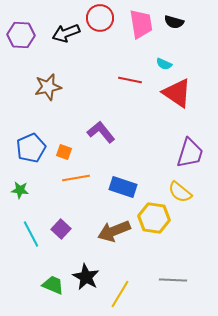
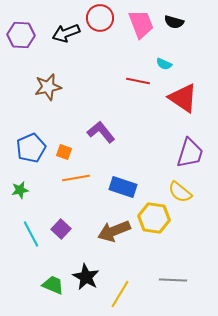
pink trapezoid: rotated 12 degrees counterclockwise
red line: moved 8 px right, 1 px down
red triangle: moved 6 px right, 5 px down
green star: rotated 18 degrees counterclockwise
